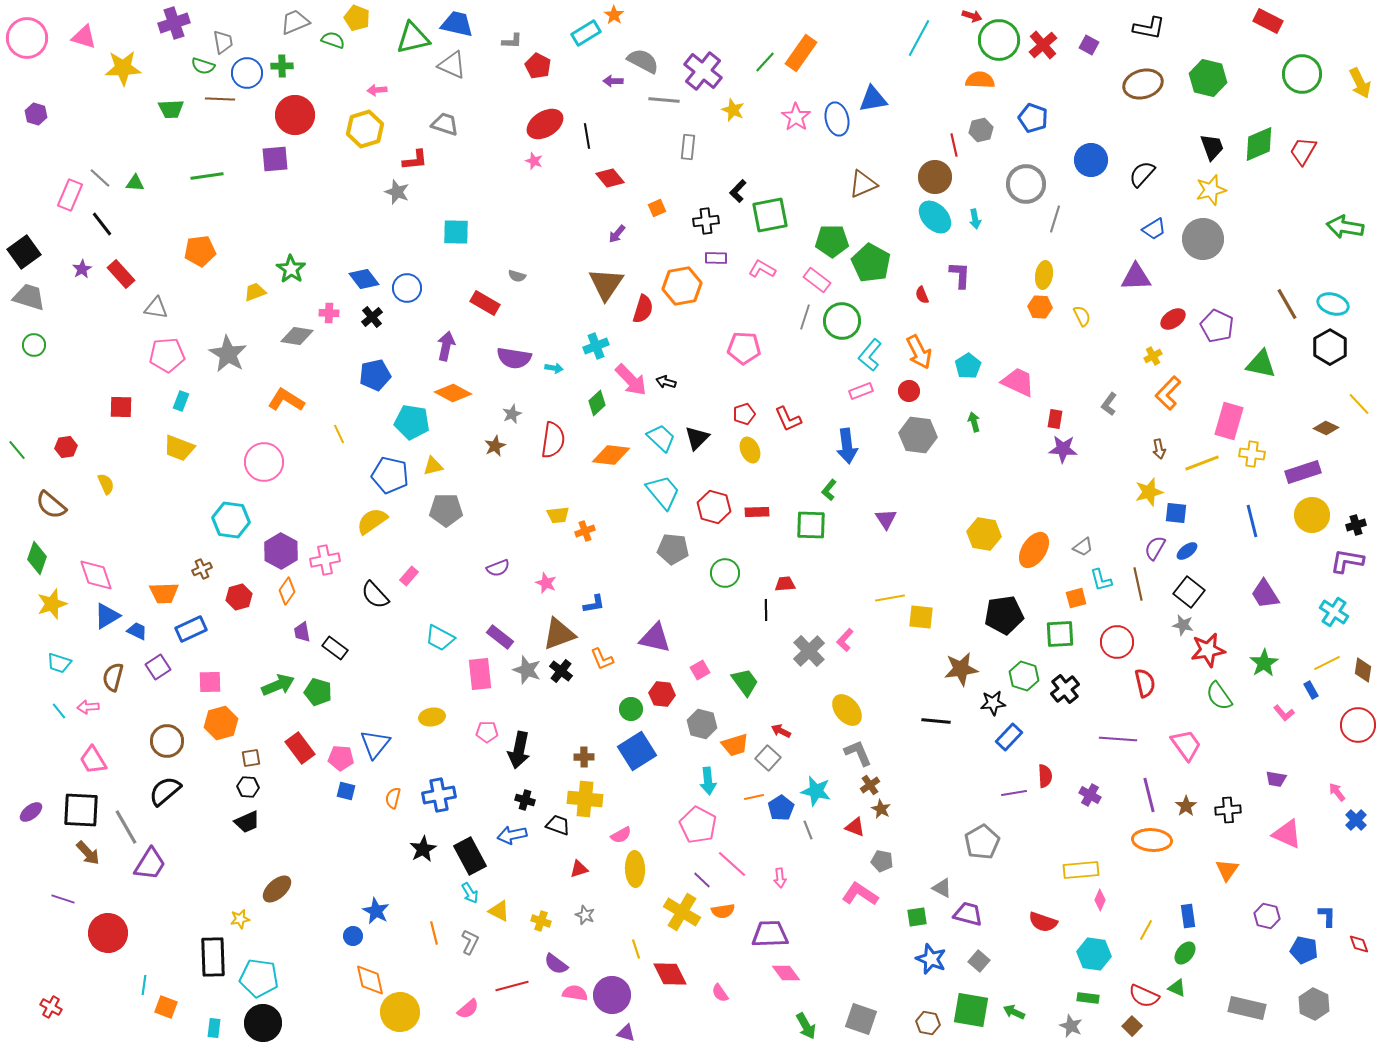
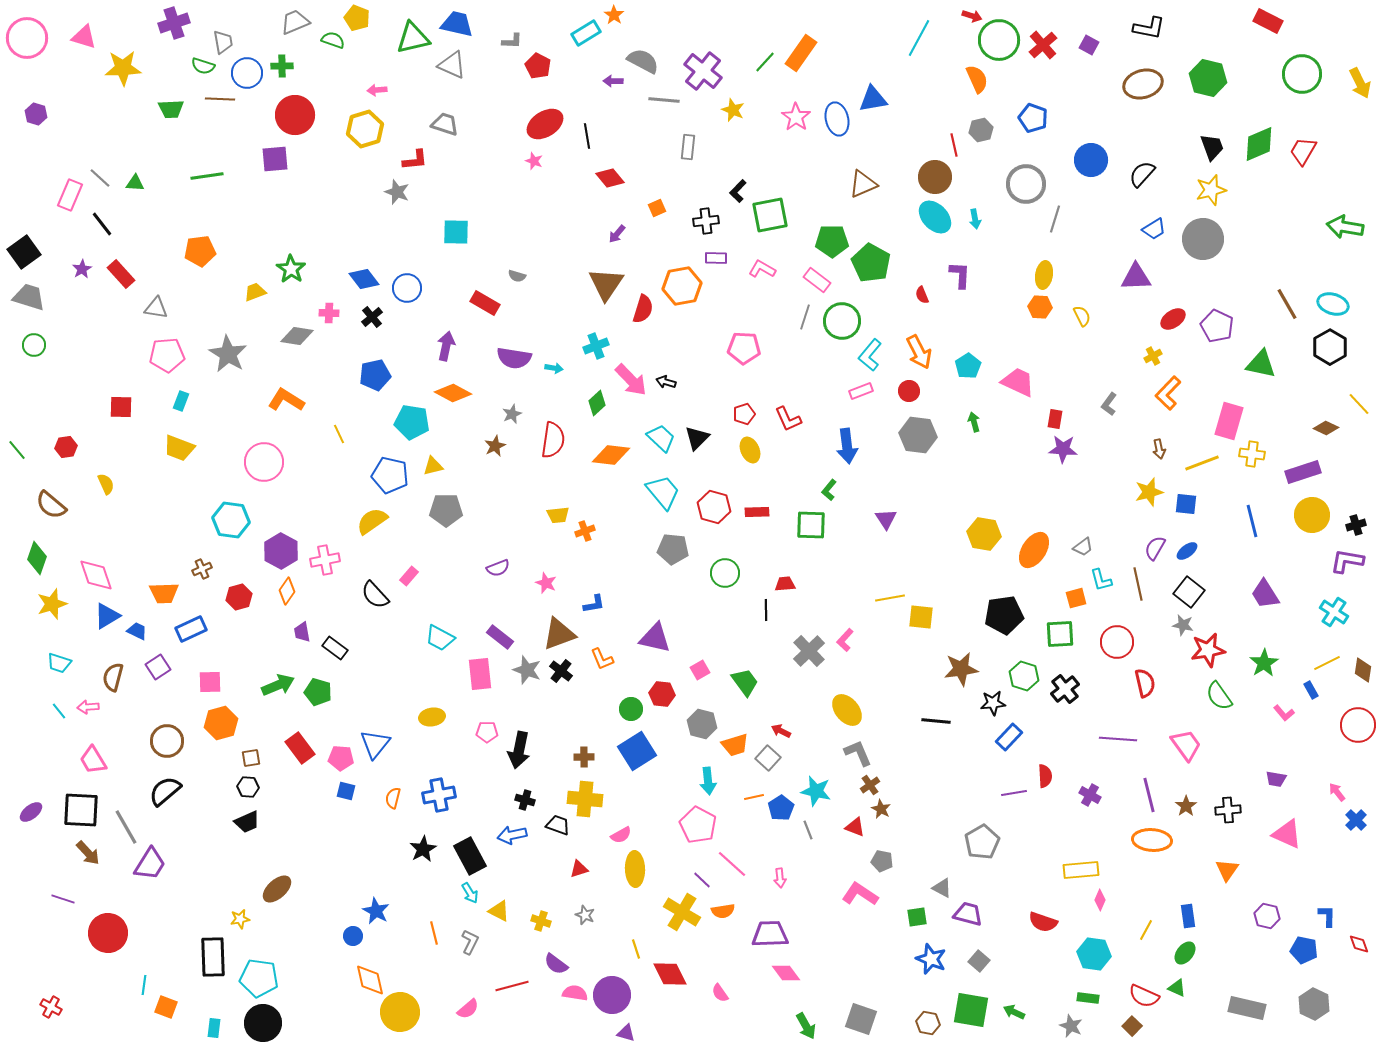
orange semicircle at (980, 80): moved 3 px left, 1 px up; rotated 64 degrees clockwise
blue square at (1176, 513): moved 10 px right, 9 px up
